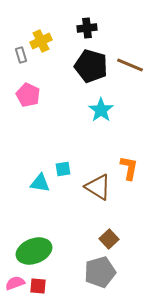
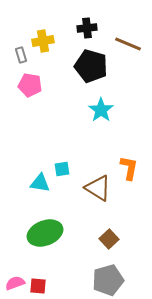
yellow cross: moved 2 px right; rotated 15 degrees clockwise
brown line: moved 2 px left, 21 px up
pink pentagon: moved 2 px right, 10 px up; rotated 15 degrees counterclockwise
cyan square: moved 1 px left
brown triangle: moved 1 px down
green ellipse: moved 11 px right, 18 px up
gray pentagon: moved 8 px right, 8 px down
